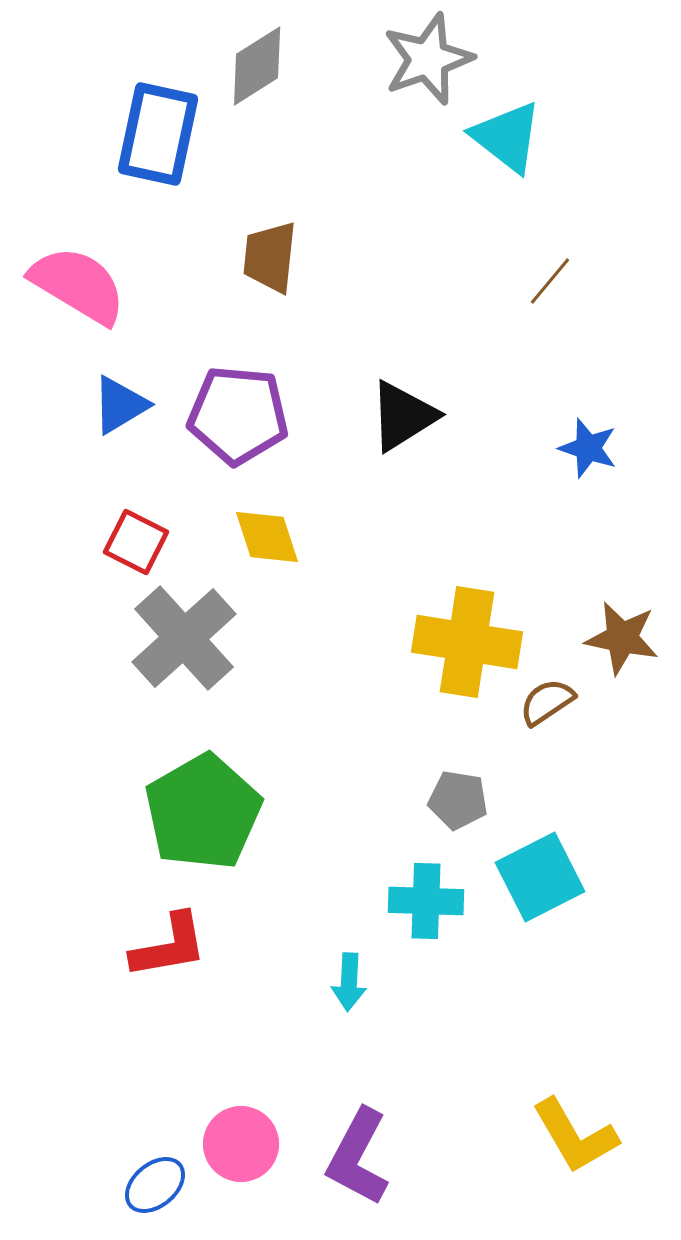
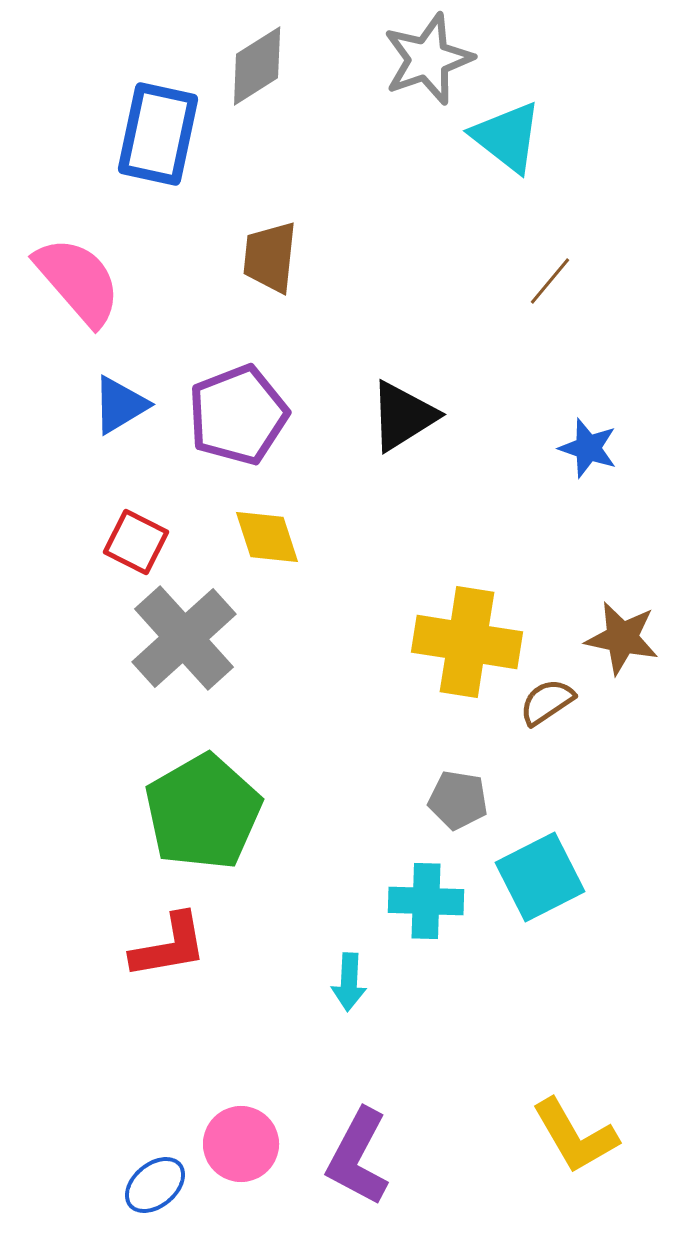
pink semicircle: moved 4 px up; rotated 18 degrees clockwise
purple pentagon: rotated 26 degrees counterclockwise
